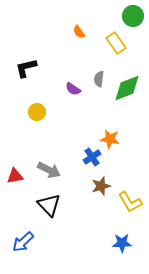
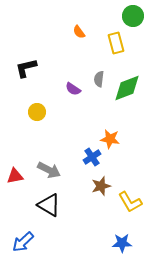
yellow rectangle: rotated 20 degrees clockwise
black triangle: rotated 15 degrees counterclockwise
